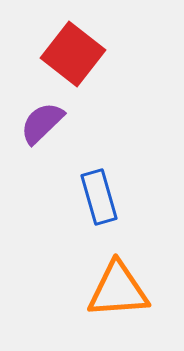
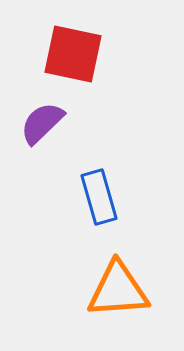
red square: rotated 26 degrees counterclockwise
